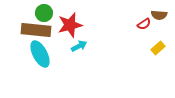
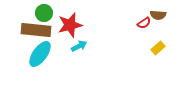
brown semicircle: moved 1 px left
red semicircle: moved 1 px up
cyan ellipse: rotated 64 degrees clockwise
